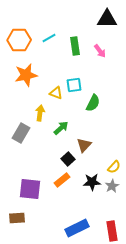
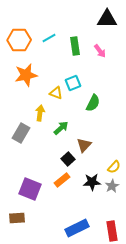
cyan square: moved 1 px left, 2 px up; rotated 14 degrees counterclockwise
purple square: rotated 15 degrees clockwise
